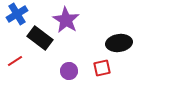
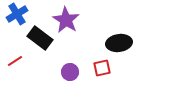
purple circle: moved 1 px right, 1 px down
